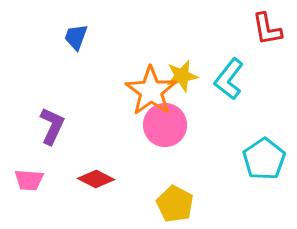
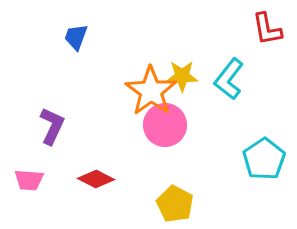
yellow star: rotated 12 degrees clockwise
